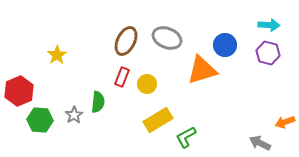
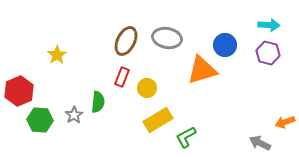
gray ellipse: rotated 12 degrees counterclockwise
yellow circle: moved 4 px down
